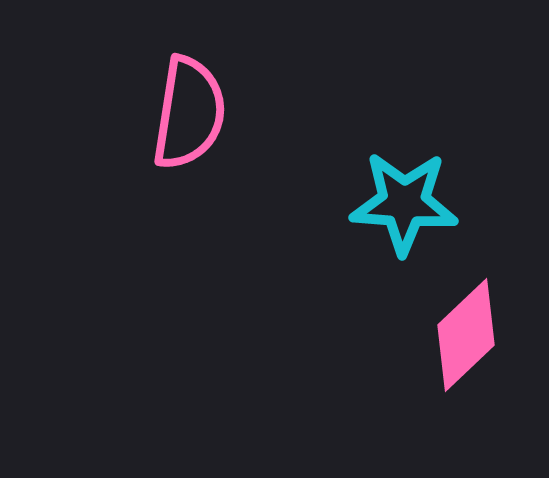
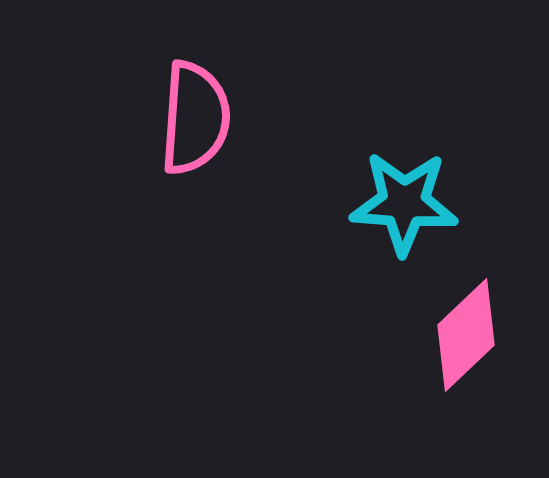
pink semicircle: moved 6 px right, 5 px down; rotated 5 degrees counterclockwise
